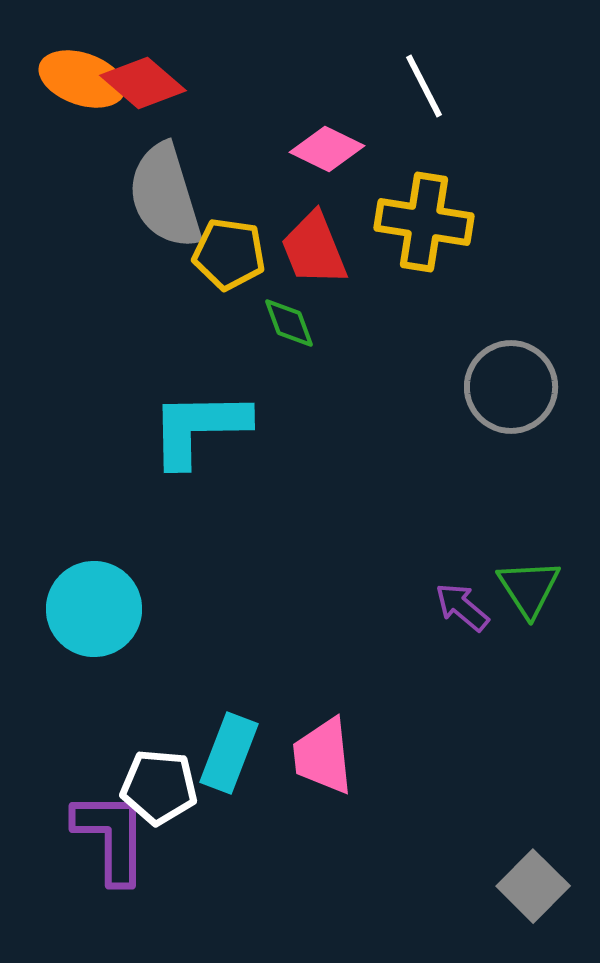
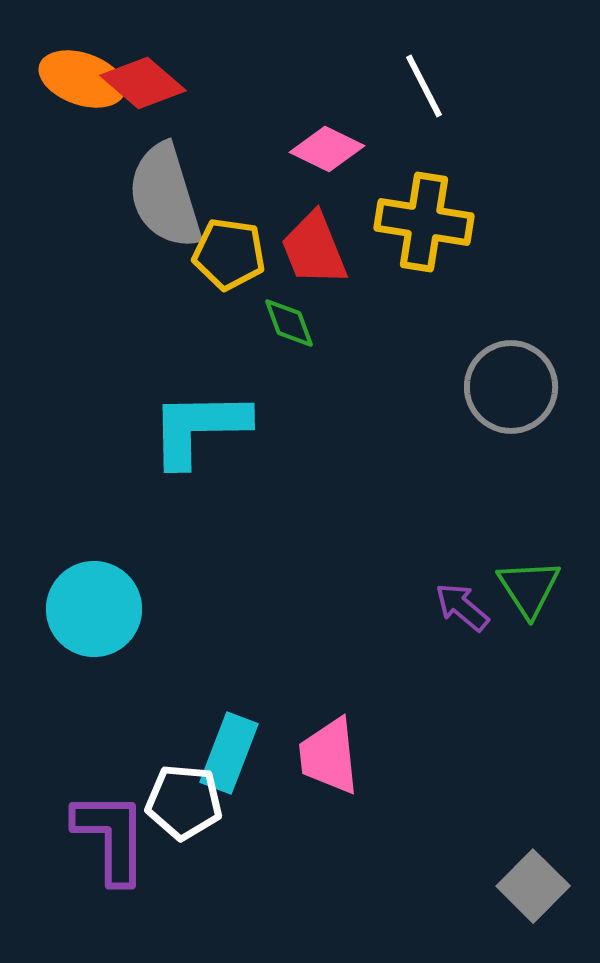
pink trapezoid: moved 6 px right
white pentagon: moved 25 px right, 15 px down
